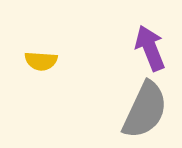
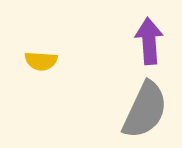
purple arrow: moved 1 px left, 7 px up; rotated 18 degrees clockwise
